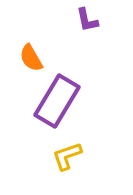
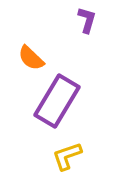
purple L-shape: rotated 152 degrees counterclockwise
orange semicircle: rotated 16 degrees counterclockwise
